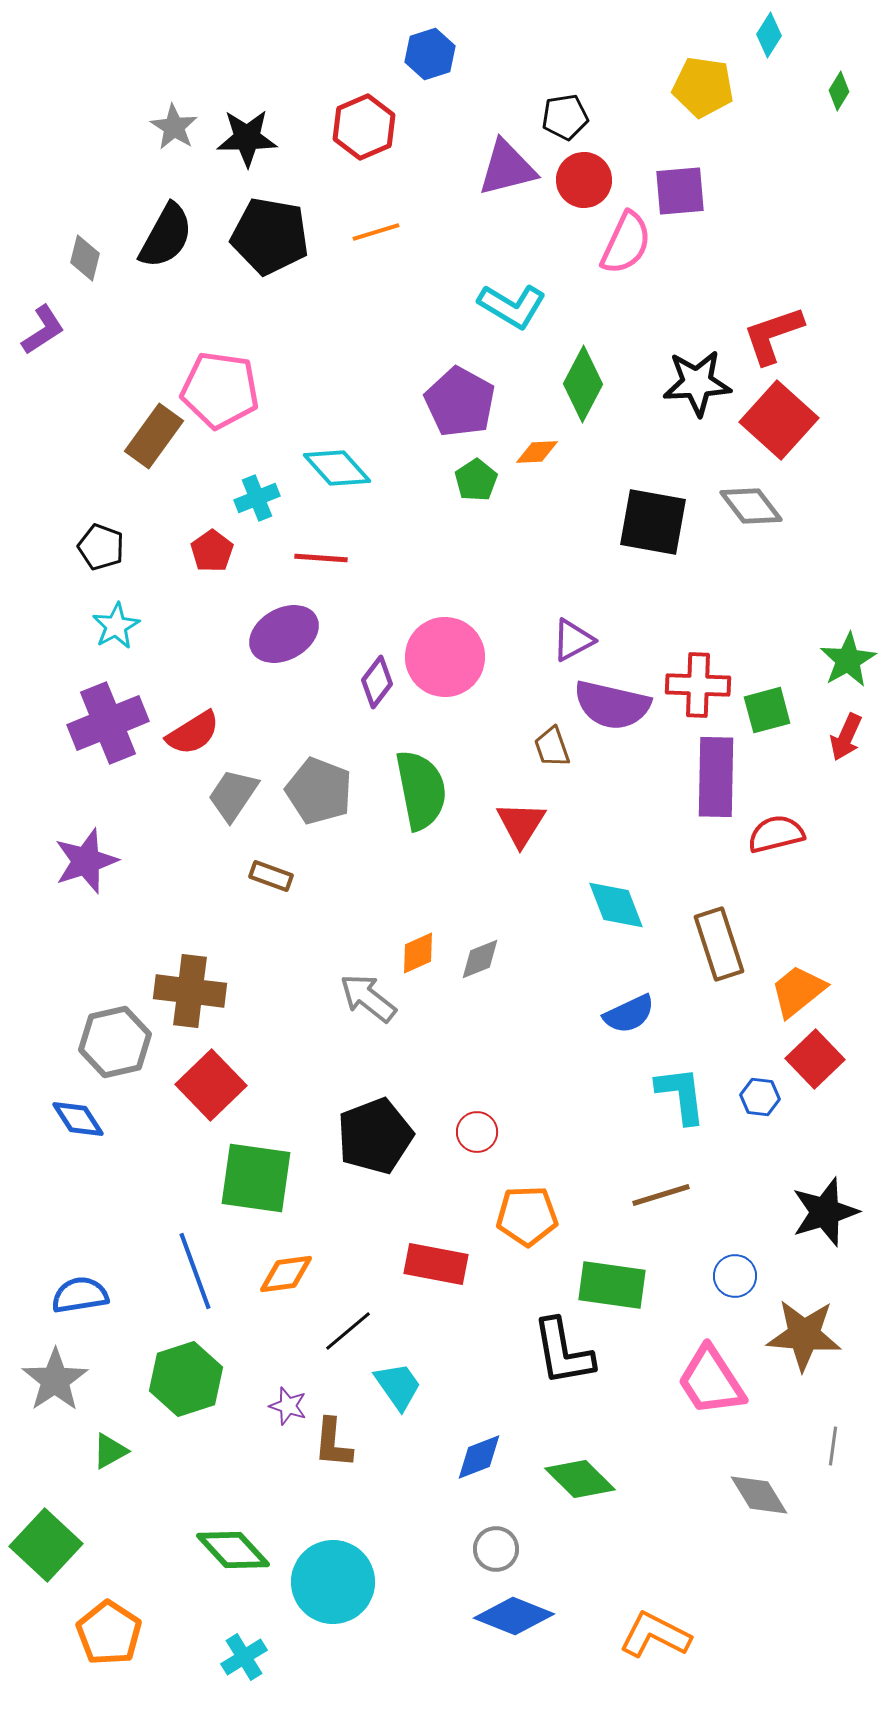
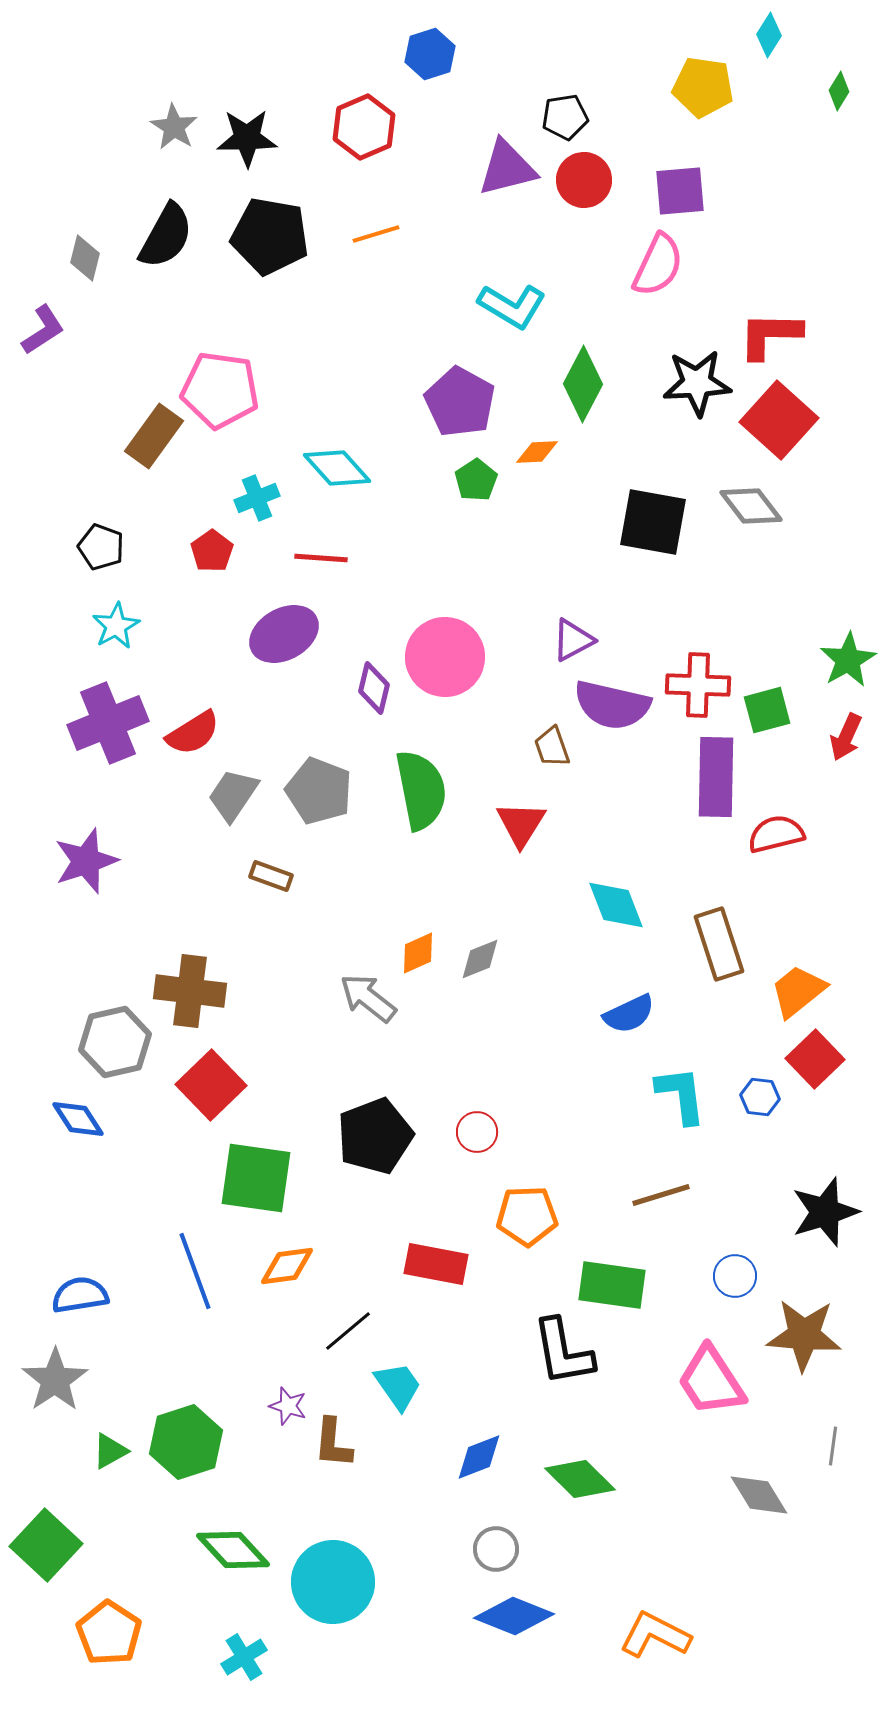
orange line at (376, 232): moved 2 px down
pink semicircle at (626, 243): moved 32 px right, 22 px down
red L-shape at (773, 335): moved 3 px left; rotated 20 degrees clockwise
purple diamond at (377, 682): moved 3 px left, 6 px down; rotated 24 degrees counterclockwise
orange diamond at (286, 1274): moved 1 px right, 8 px up
green hexagon at (186, 1379): moved 63 px down
